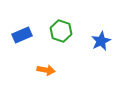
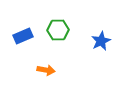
green hexagon: moved 3 px left, 1 px up; rotated 20 degrees counterclockwise
blue rectangle: moved 1 px right, 1 px down
